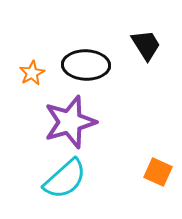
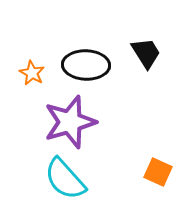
black trapezoid: moved 8 px down
orange star: rotated 15 degrees counterclockwise
cyan semicircle: rotated 90 degrees clockwise
